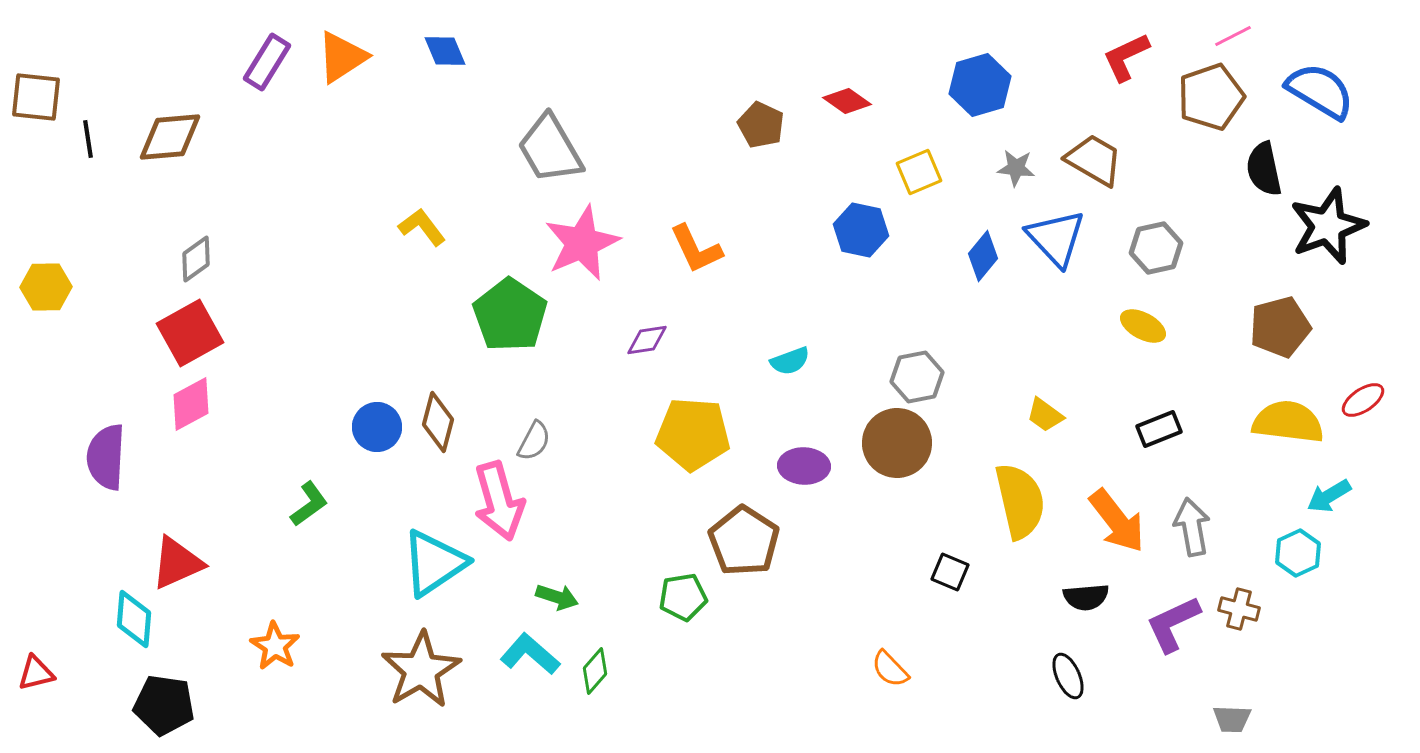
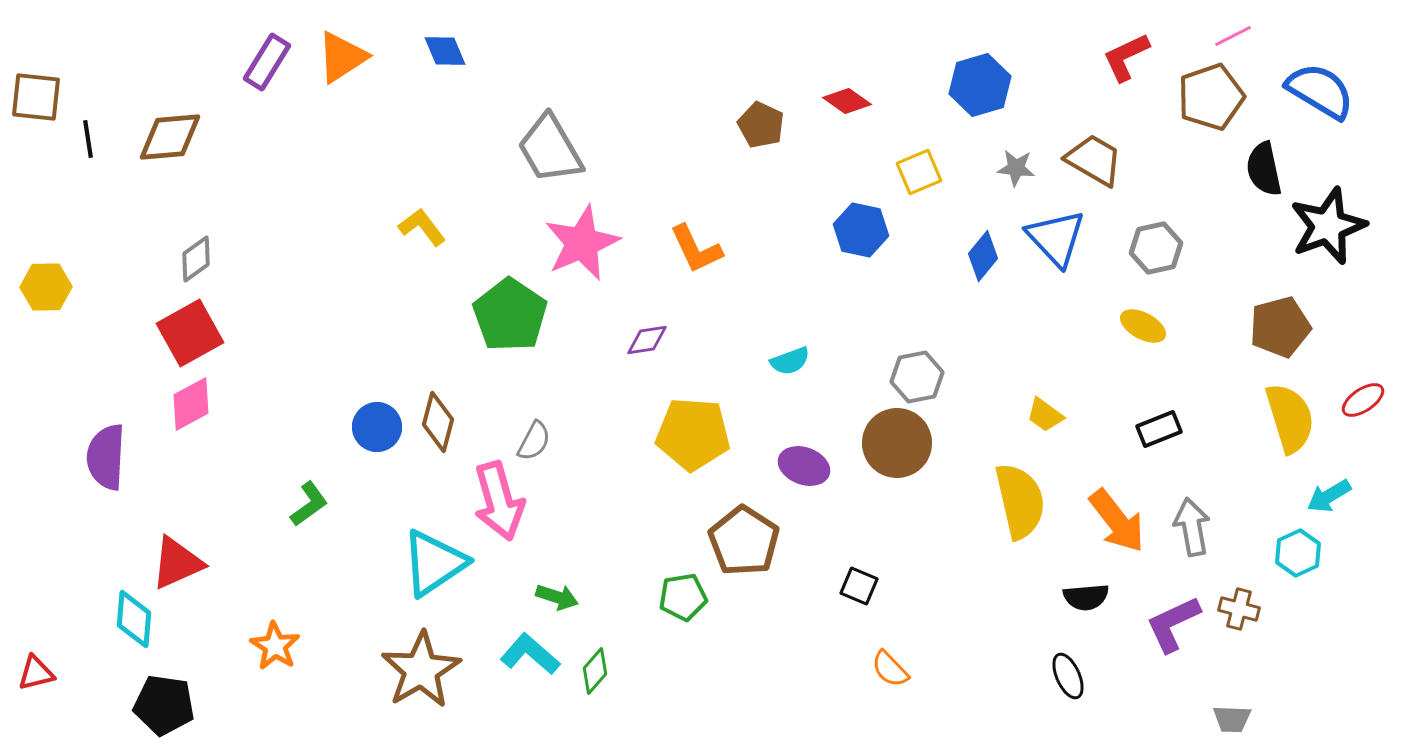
yellow semicircle at (1288, 422): moved 2 px right, 4 px up; rotated 66 degrees clockwise
purple ellipse at (804, 466): rotated 18 degrees clockwise
black square at (950, 572): moved 91 px left, 14 px down
